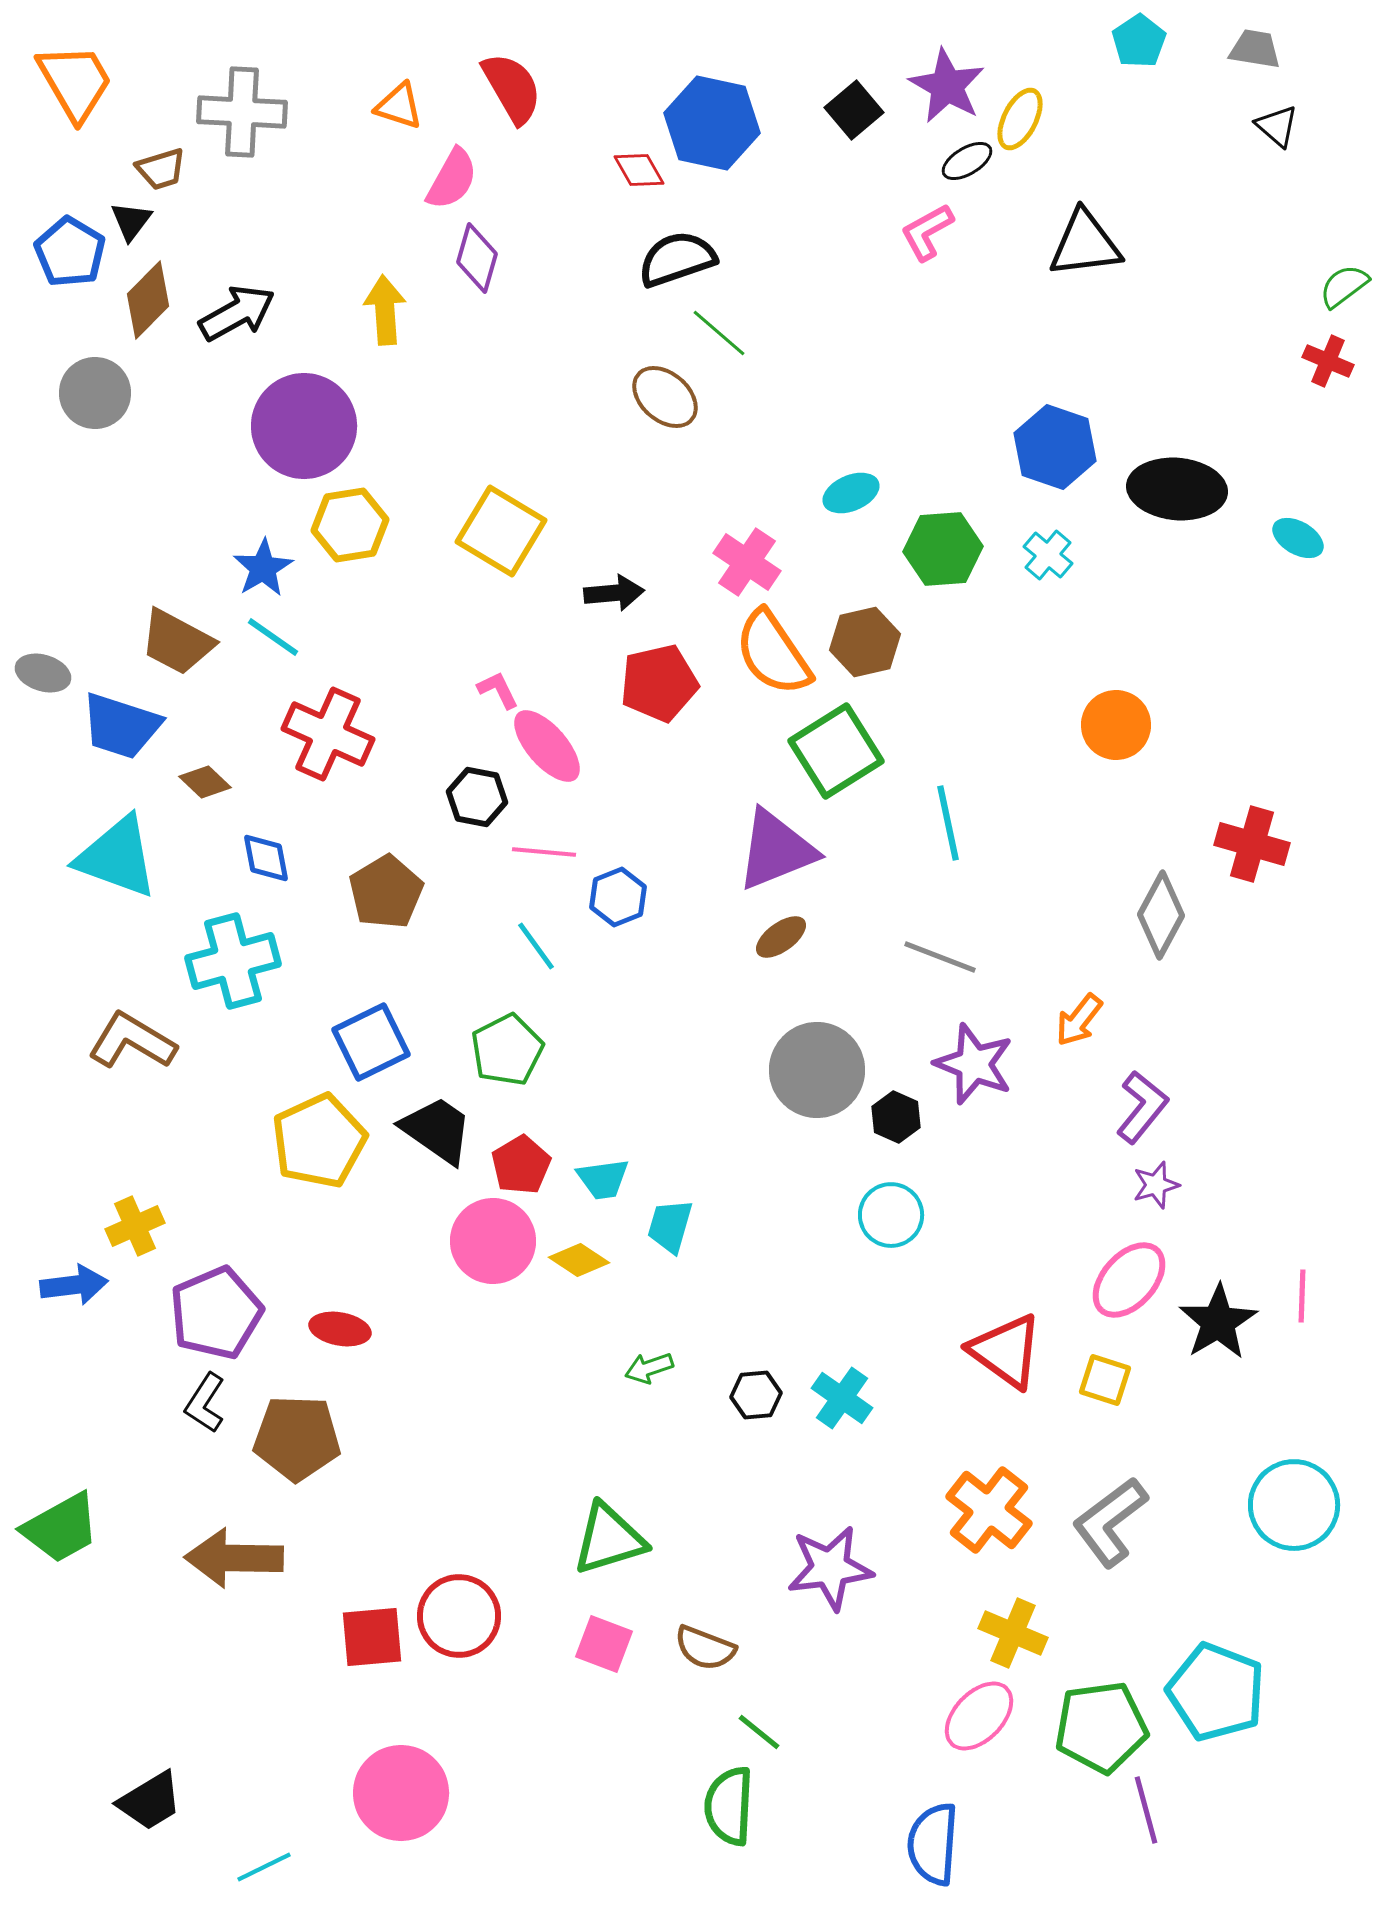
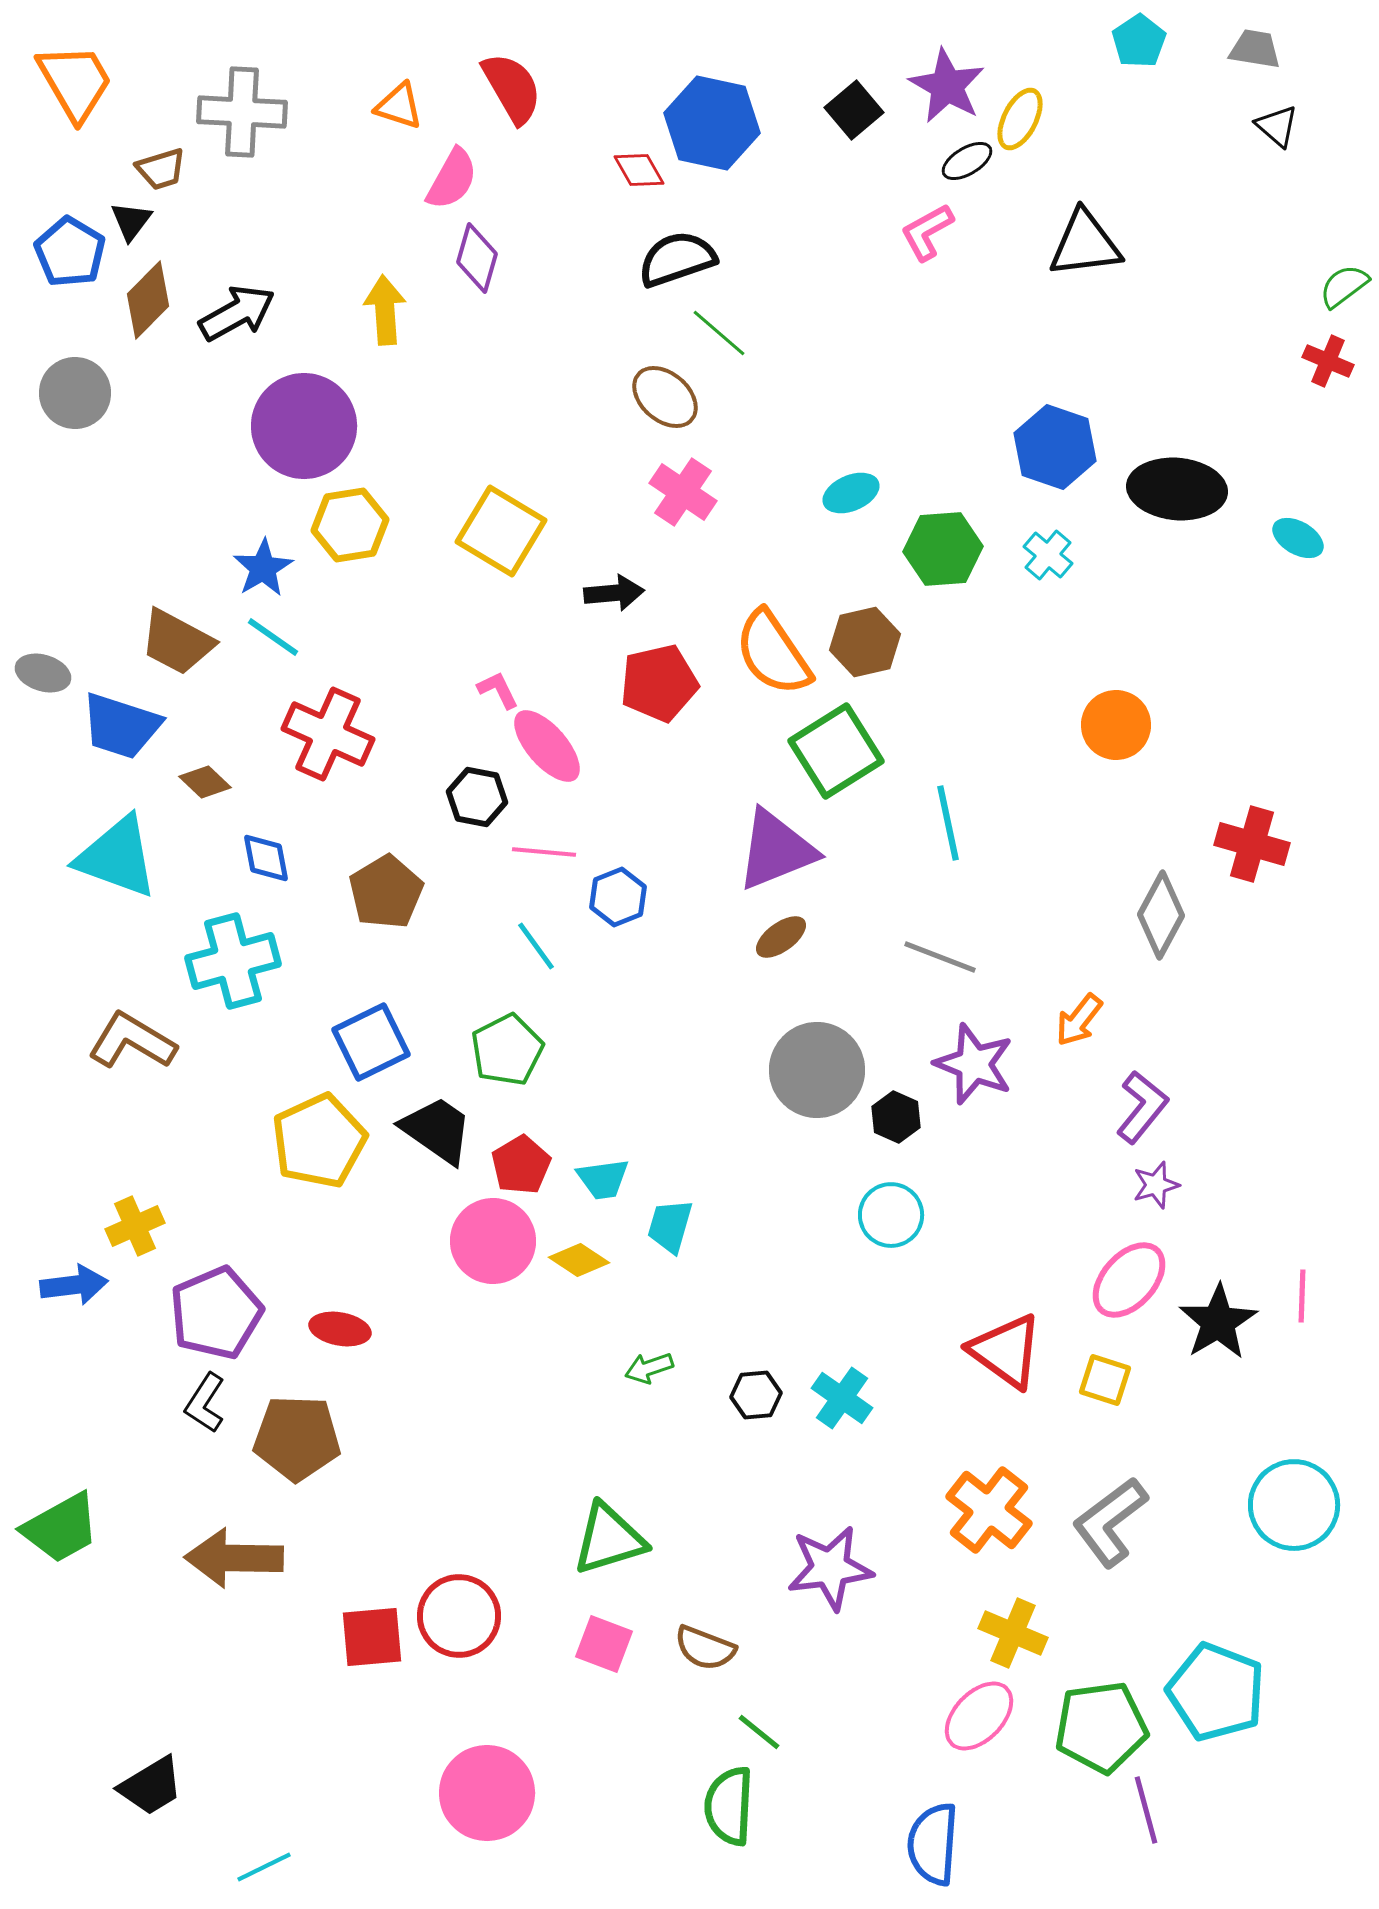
gray circle at (95, 393): moved 20 px left
pink cross at (747, 562): moved 64 px left, 70 px up
pink circle at (401, 1793): moved 86 px right
black trapezoid at (150, 1801): moved 1 px right, 15 px up
